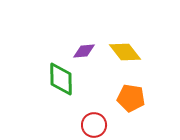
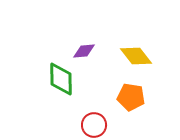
yellow diamond: moved 11 px right, 4 px down
orange pentagon: moved 1 px up
